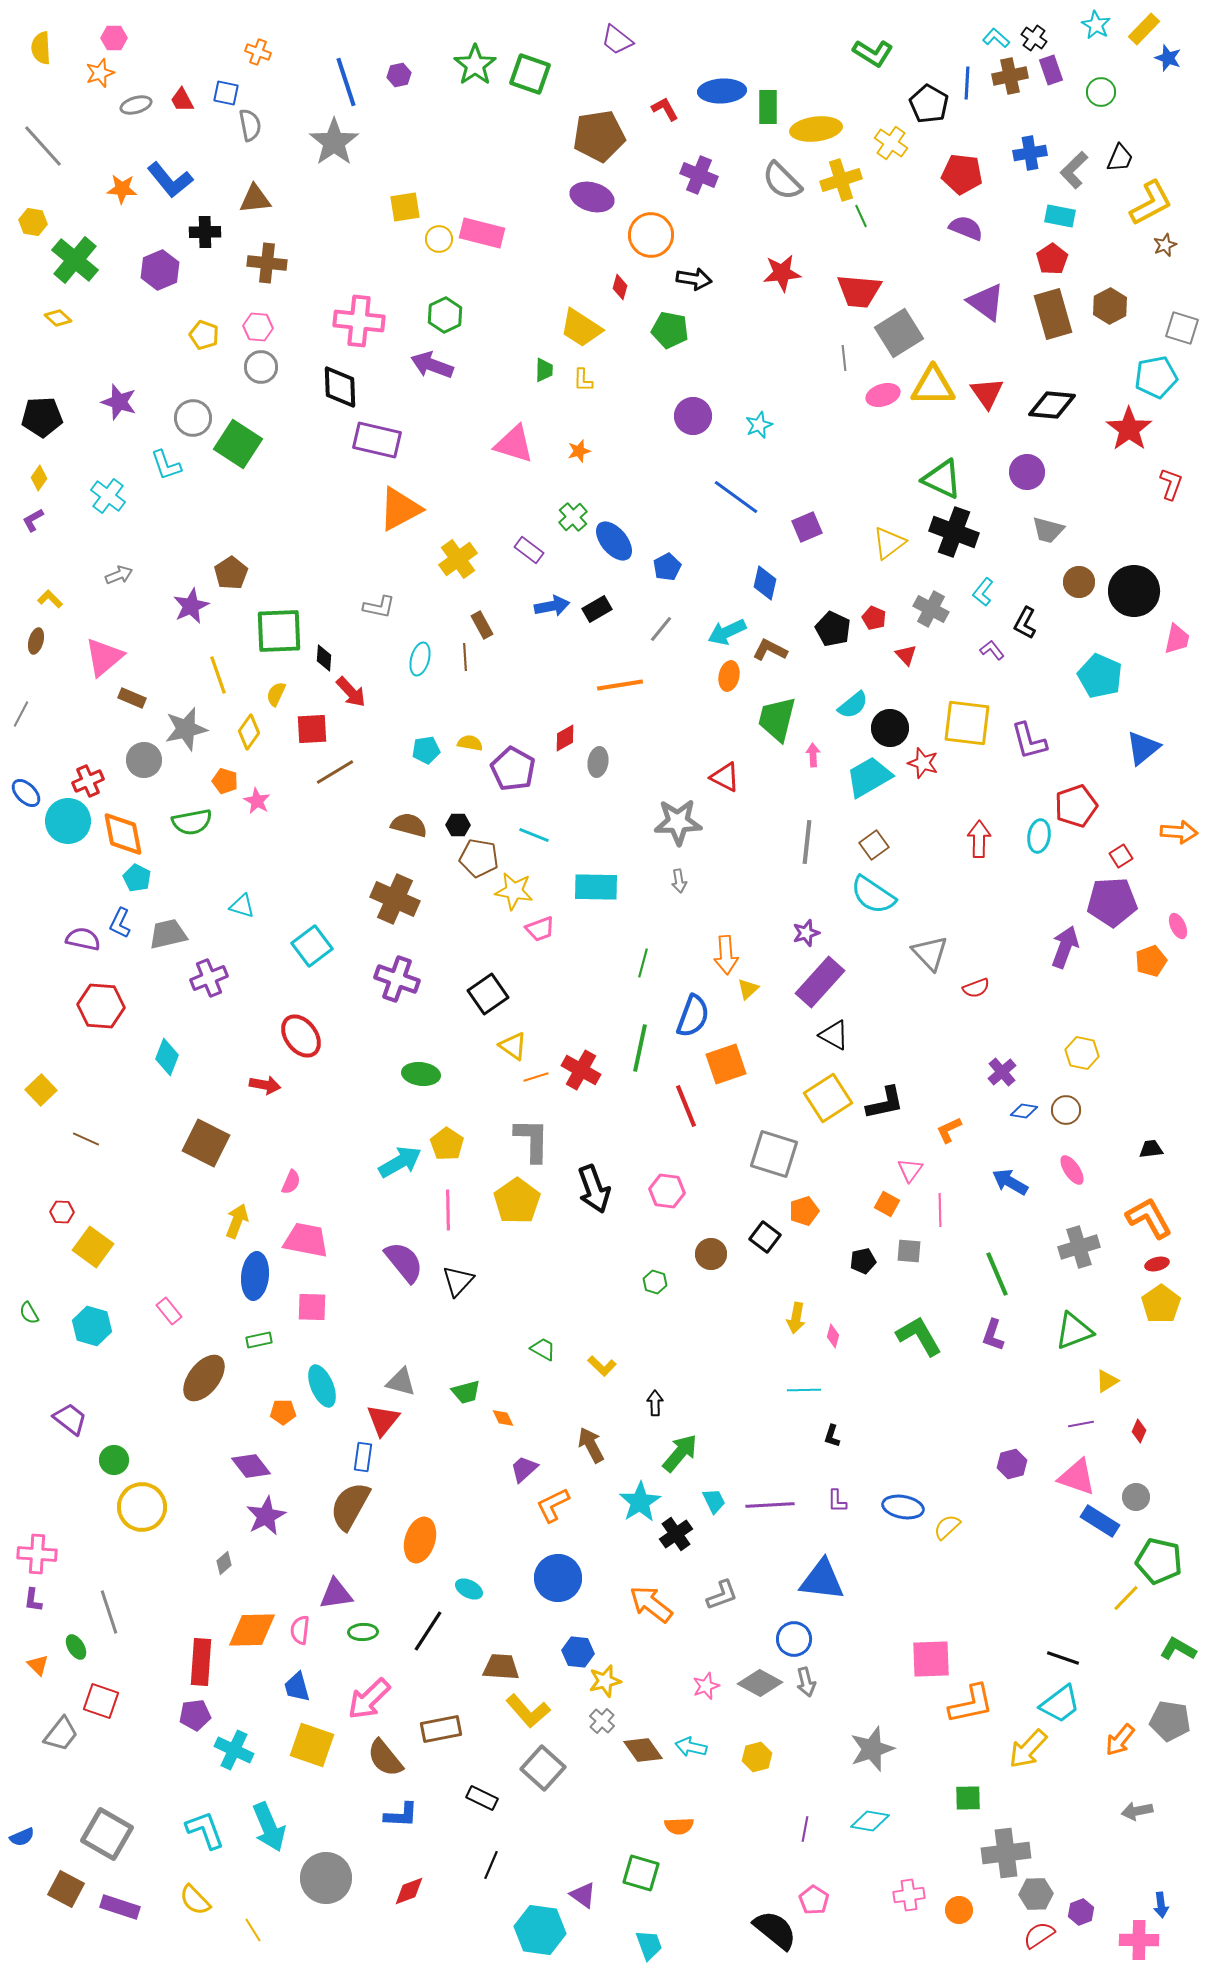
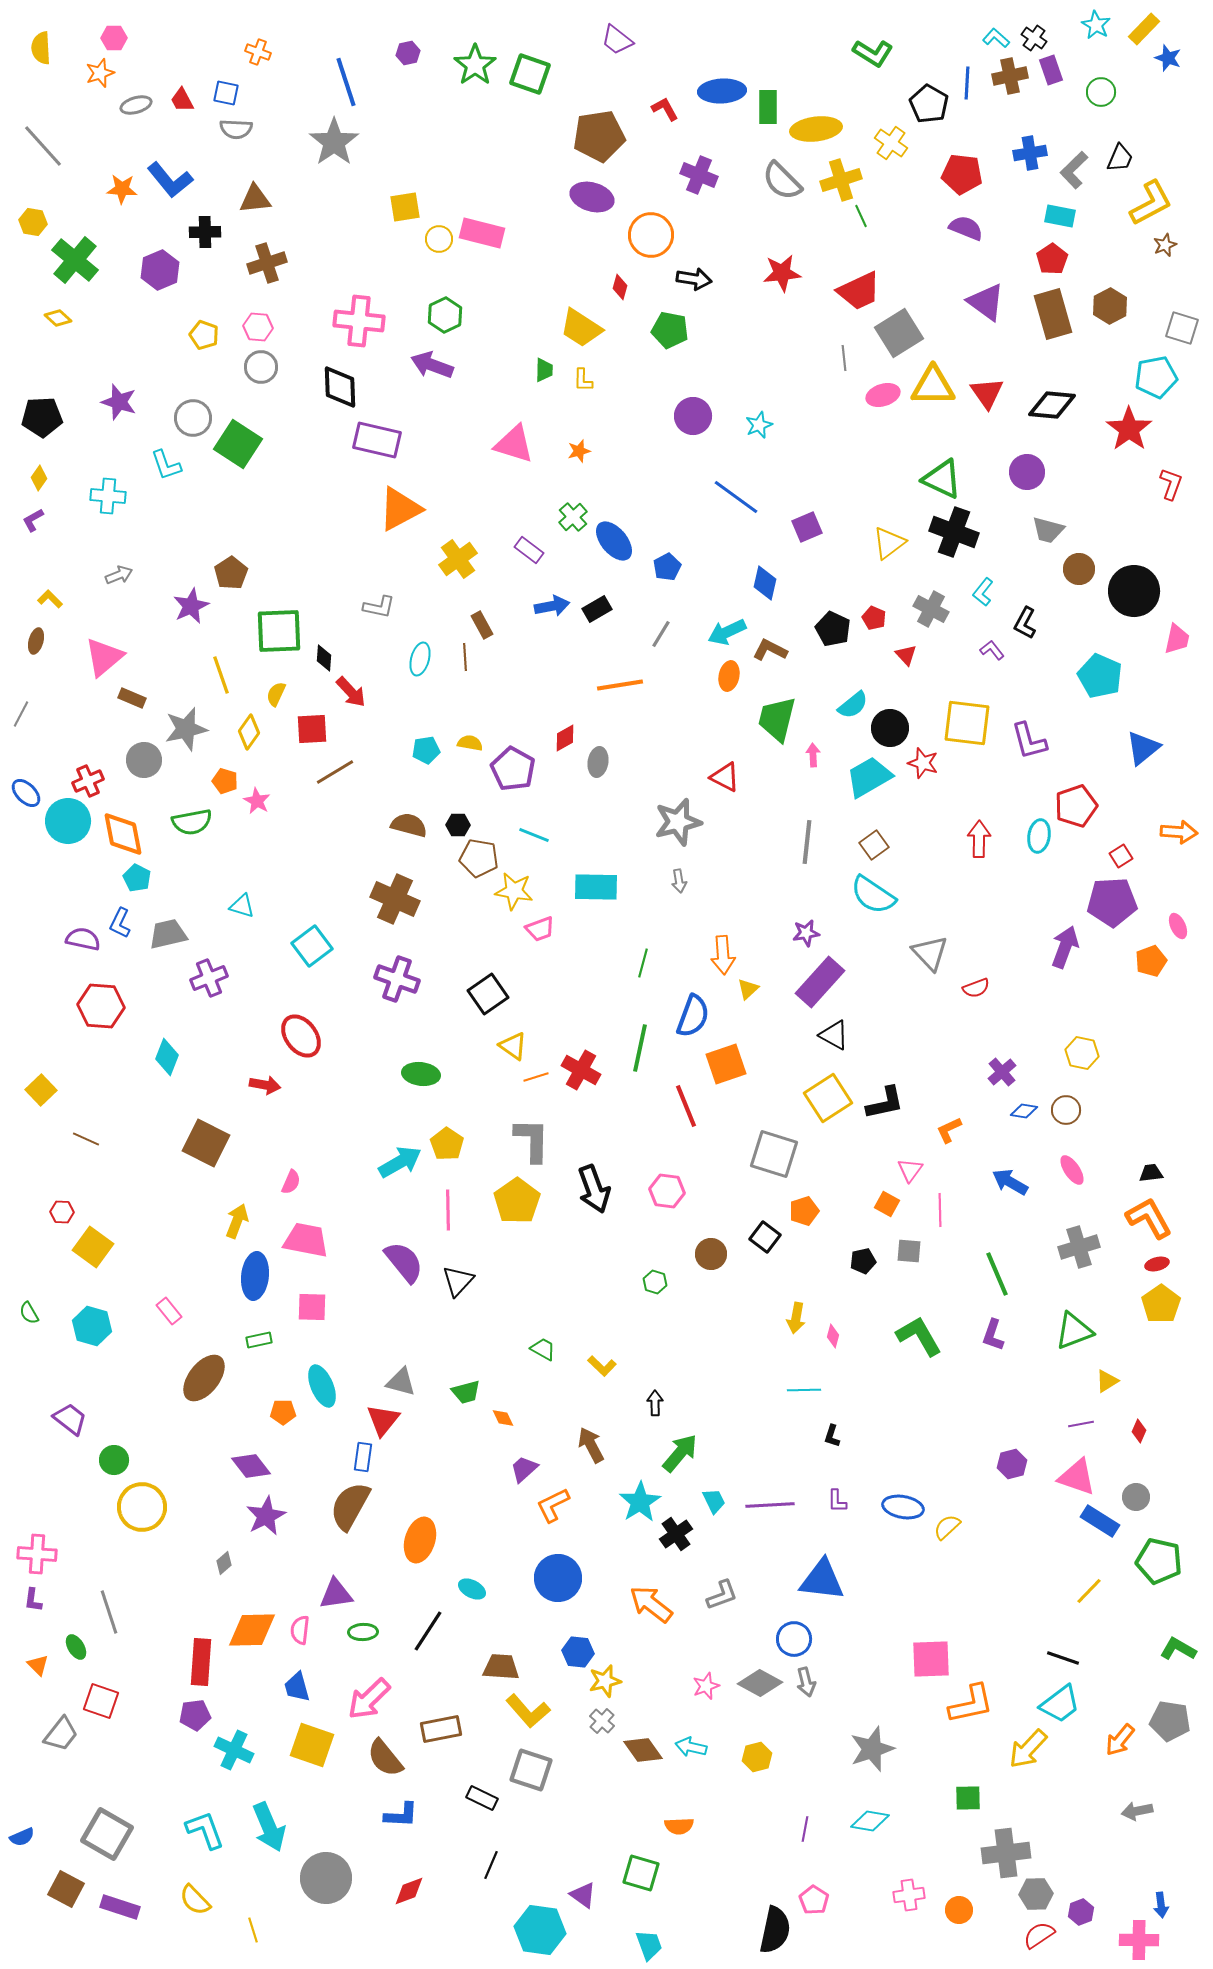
purple hexagon at (399, 75): moved 9 px right, 22 px up
gray semicircle at (250, 125): moved 14 px left, 4 px down; rotated 104 degrees clockwise
brown cross at (267, 263): rotated 24 degrees counterclockwise
red trapezoid at (859, 291): rotated 30 degrees counterclockwise
cyan cross at (108, 496): rotated 32 degrees counterclockwise
brown circle at (1079, 582): moved 13 px up
gray line at (661, 629): moved 5 px down; rotated 8 degrees counterclockwise
yellow line at (218, 675): moved 3 px right
gray star at (678, 822): rotated 12 degrees counterclockwise
purple star at (806, 933): rotated 8 degrees clockwise
orange arrow at (726, 955): moved 3 px left
black trapezoid at (1151, 1149): moved 24 px down
cyan ellipse at (469, 1589): moved 3 px right
yellow line at (1126, 1598): moved 37 px left, 7 px up
gray square at (543, 1768): moved 12 px left, 2 px down; rotated 24 degrees counterclockwise
yellow line at (253, 1930): rotated 15 degrees clockwise
black semicircle at (775, 1930): rotated 63 degrees clockwise
